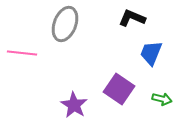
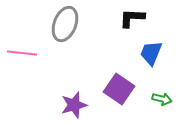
black L-shape: rotated 20 degrees counterclockwise
purple star: rotated 24 degrees clockwise
